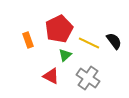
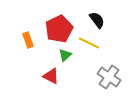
black semicircle: moved 17 px left, 21 px up
gray cross: moved 21 px right, 1 px up
